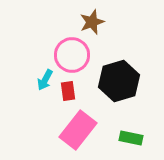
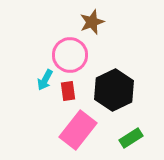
pink circle: moved 2 px left
black hexagon: moved 5 px left, 9 px down; rotated 9 degrees counterclockwise
green rectangle: rotated 45 degrees counterclockwise
